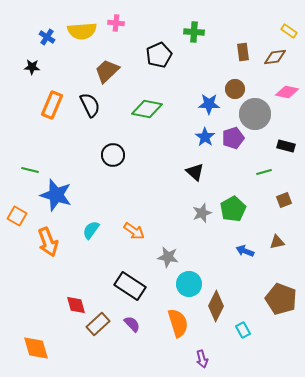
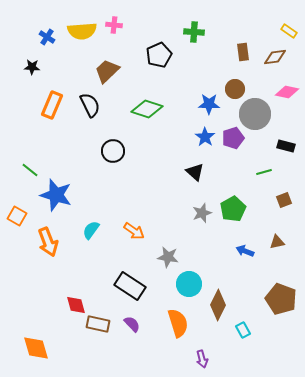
pink cross at (116, 23): moved 2 px left, 2 px down
green diamond at (147, 109): rotated 8 degrees clockwise
black circle at (113, 155): moved 4 px up
green line at (30, 170): rotated 24 degrees clockwise
brown diamond at (216, 306): moved 2 px right, 1 px up
brown rectangle at (98, 324): rotated 55 degrees clockwise
